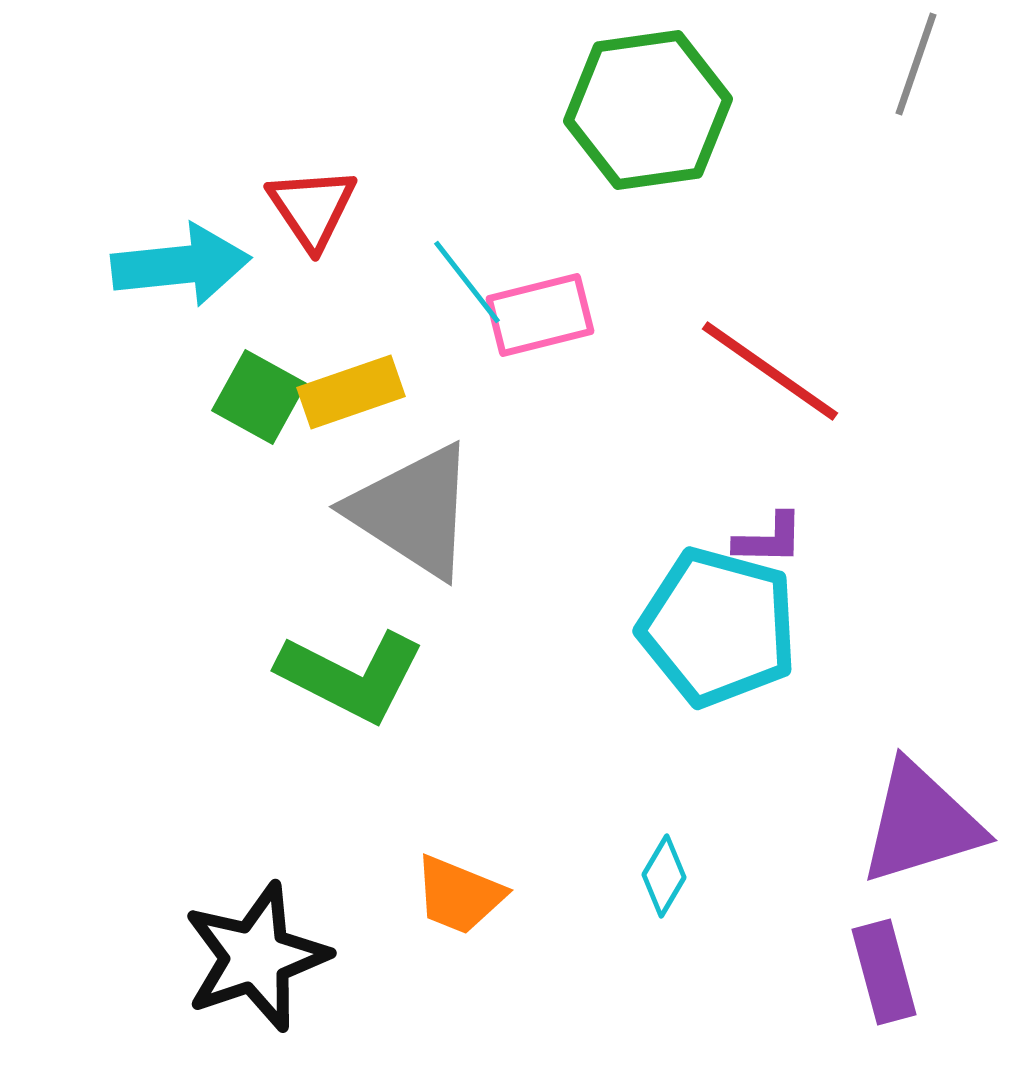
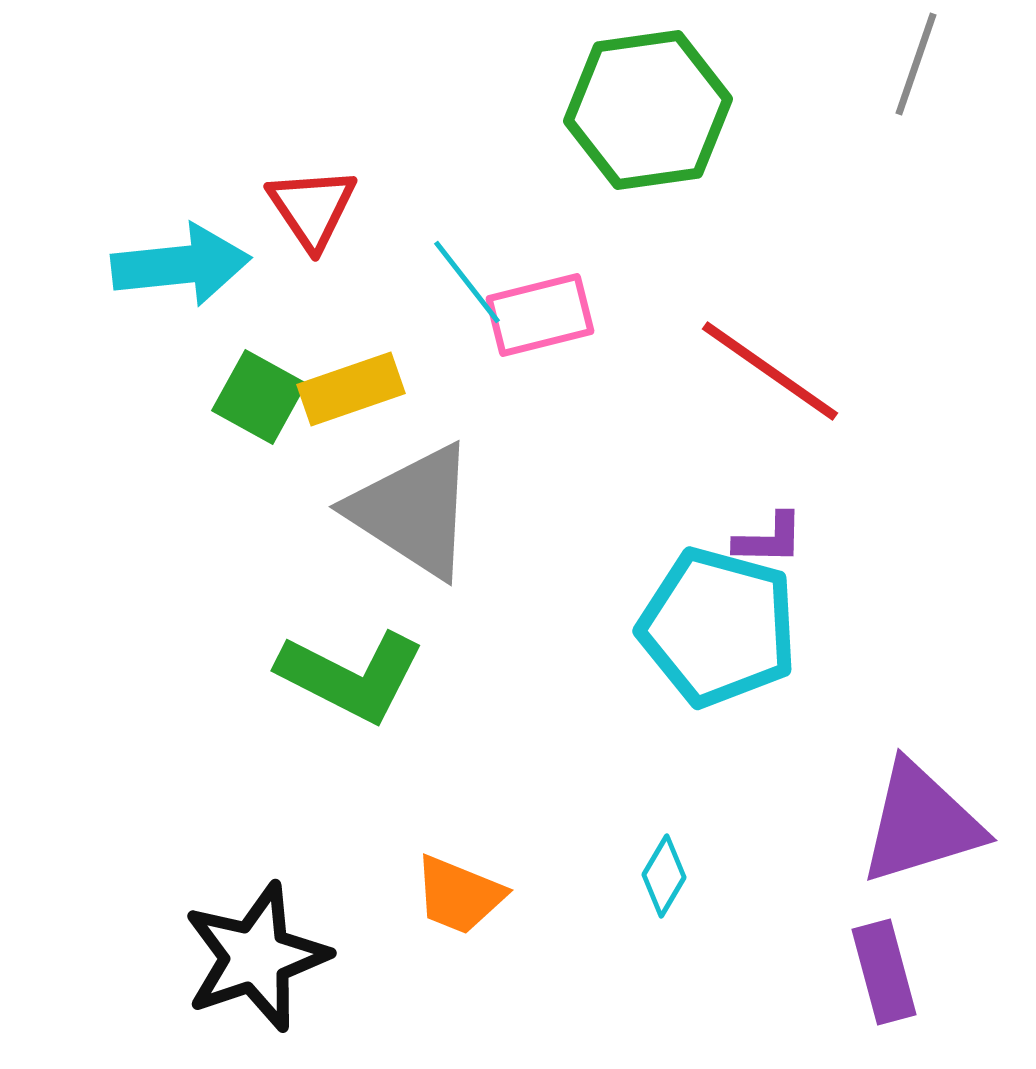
yellow rectangle: moved 3 px up
